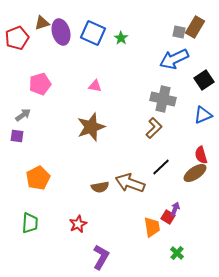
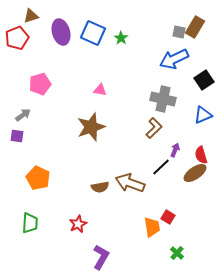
brown triangle: moved 11 px left, 7 px up
pink triangle: moved 5 px right, 4 px down
orange pentagon: rotated 20 degrees counterclockwise
purple arrow: moved 59 px up
